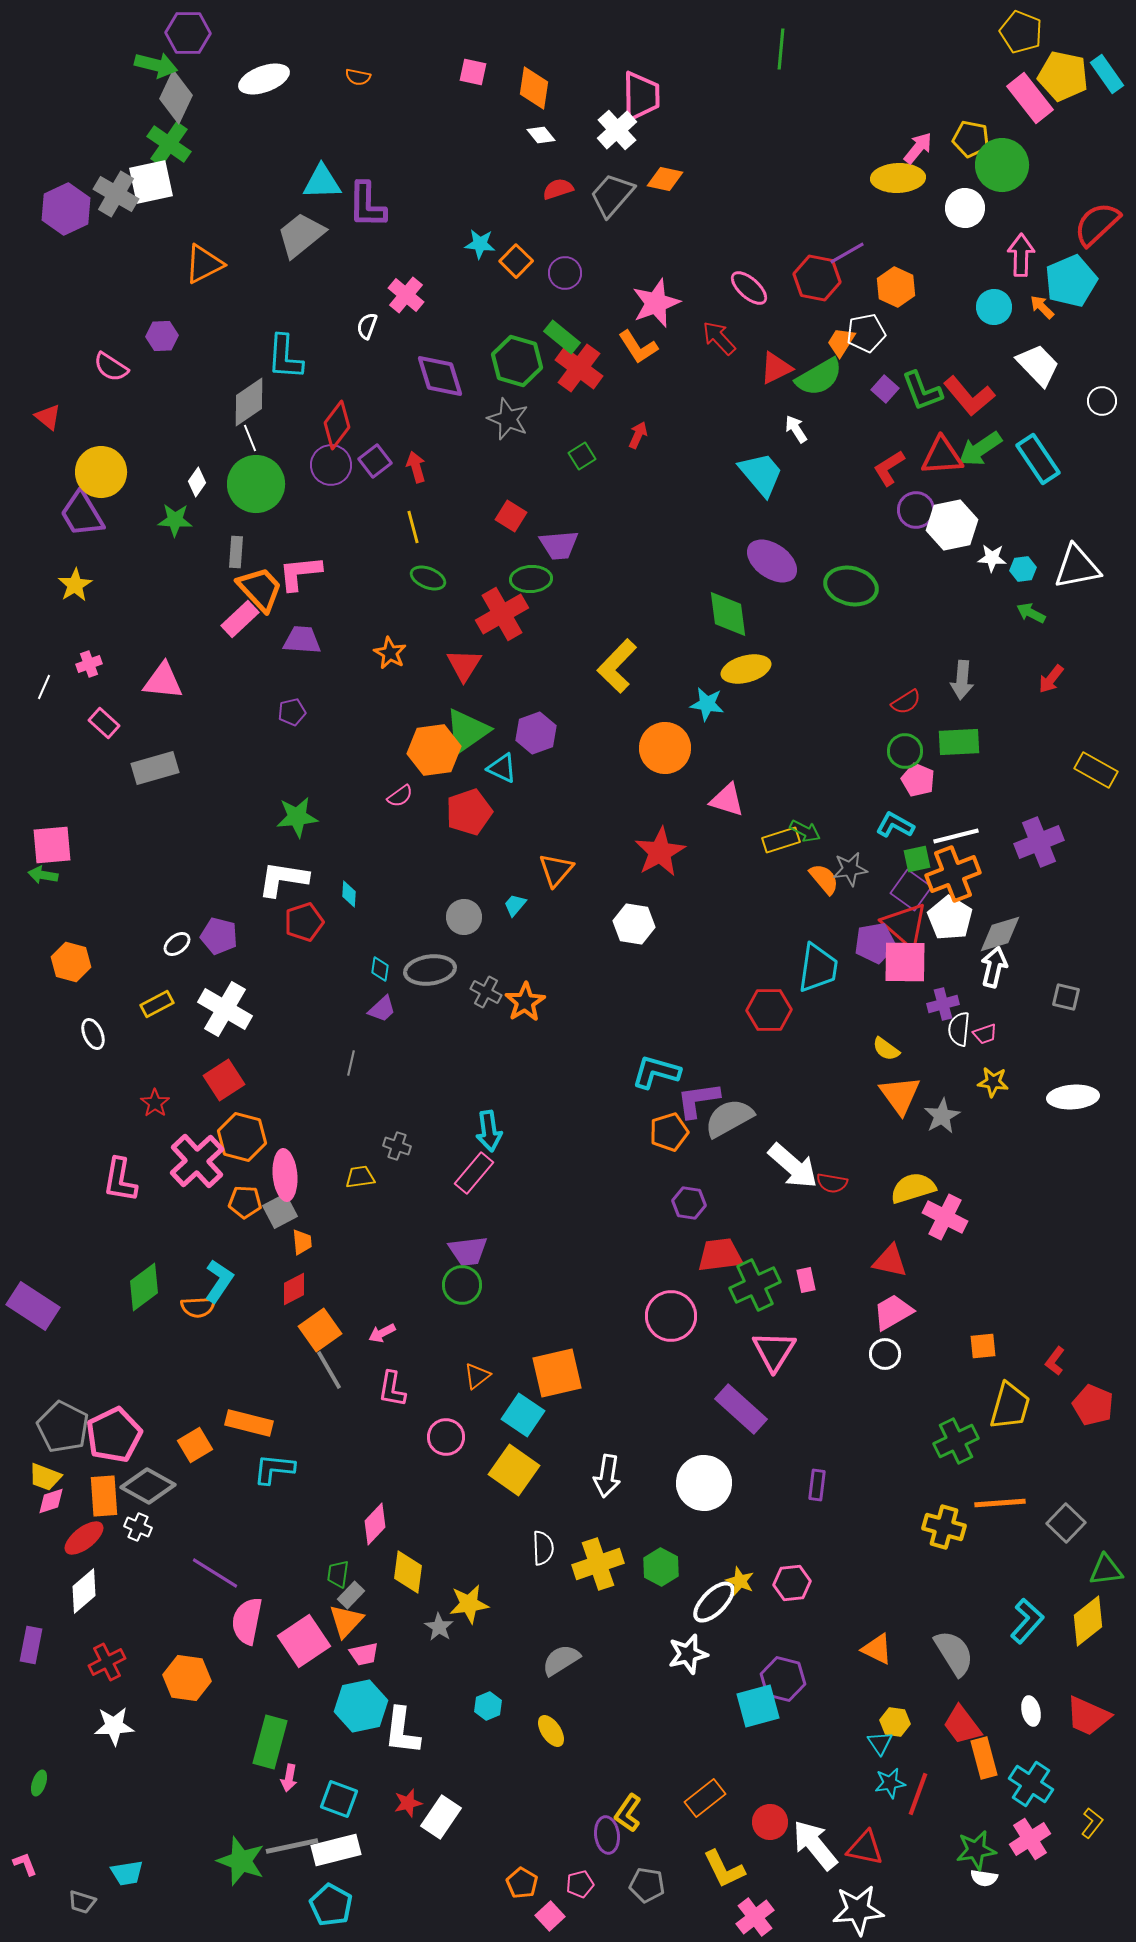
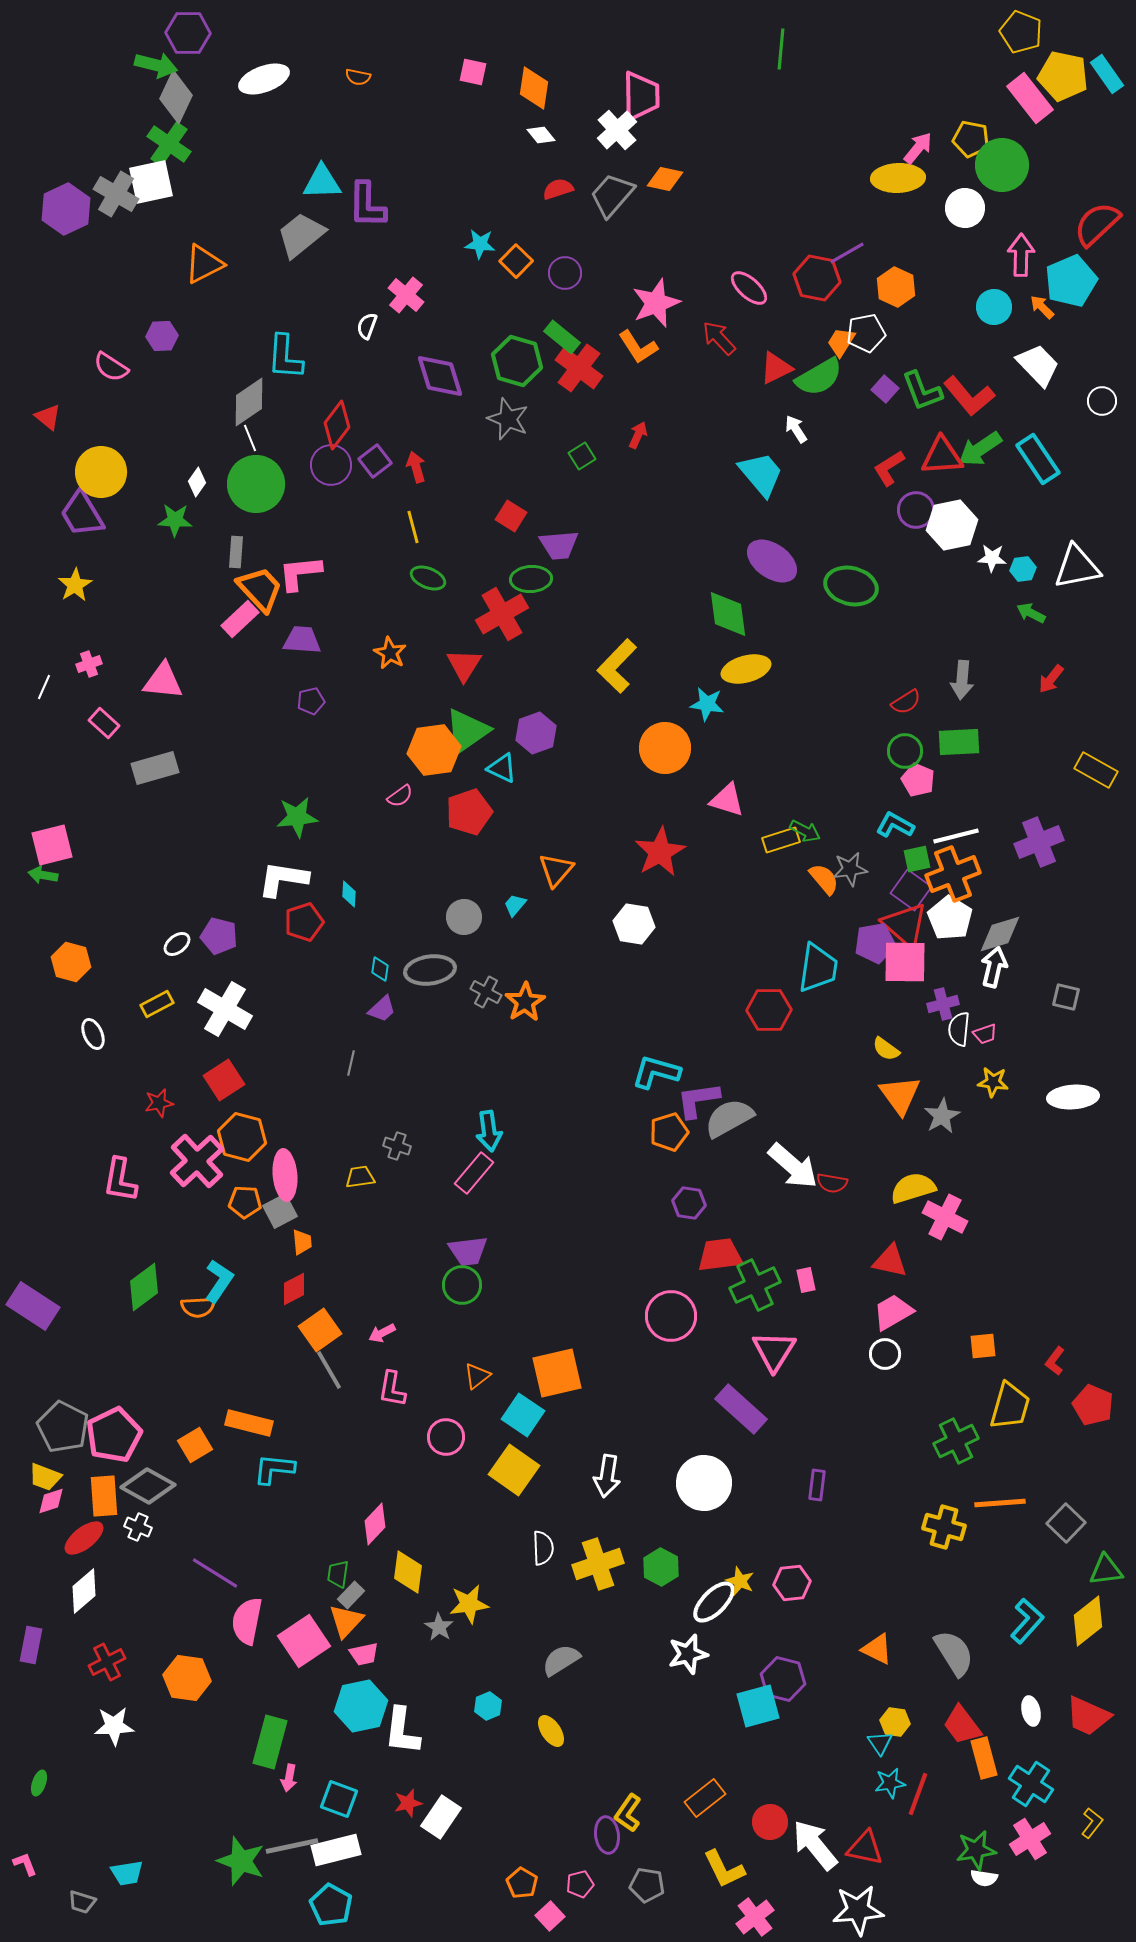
purple pentagon at (292, 712): moved 19 px right, 11 px up
pink square at (52, 845): rotated 9 degrees counterclockwise
red star at (155, 1103): moved 4 px right; rotated 24 degrees clockwise
